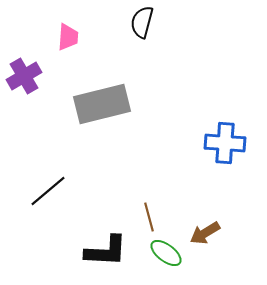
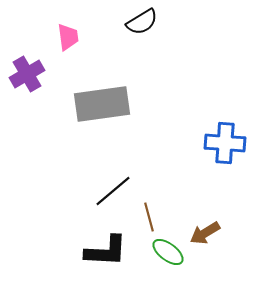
black semicircle: rotated 136 degrees counterclockwise
pink trapezoid: rotated 12 degrees counterclockwise
purple cross: moved 3 px right, 2 px up
gray rectangle: rotated 6 degrees clockwise
black line: moved 65 px right
green ellipse: moved 2 px right, 1 px up
